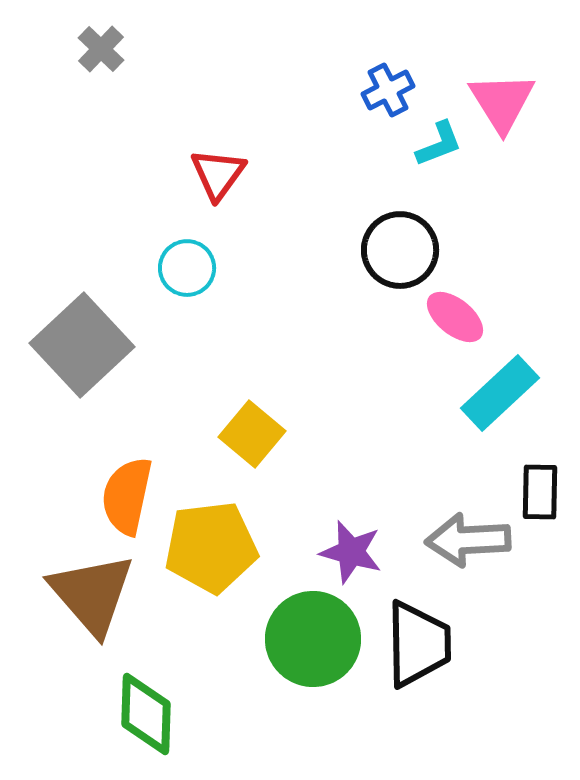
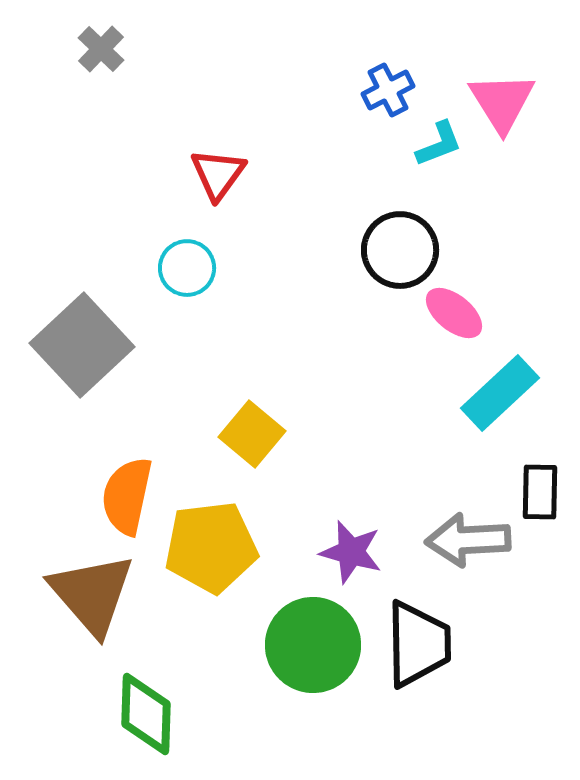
pink ellipse: moved 1 px left, 4 px up
green circle: moved 6 px down
